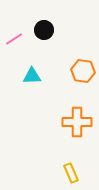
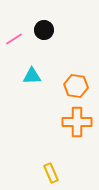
orange hexagon: moved 7 px left, 15 px down
yellow rectangle: moved 20 px left
